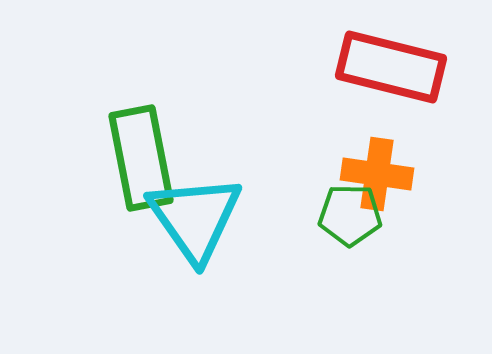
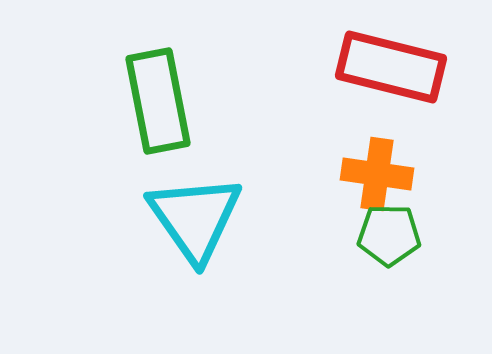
green rectangle: moved 17 px right, 57 px up
green pentagon: moved 39 px right, 20 px down
